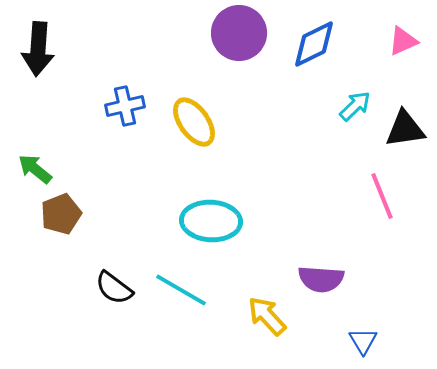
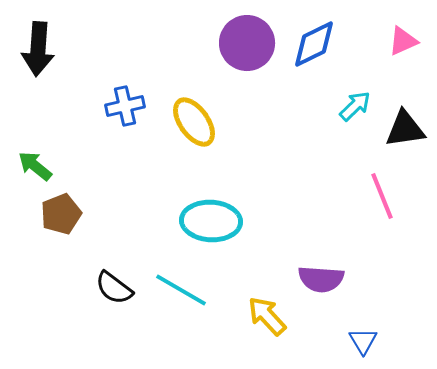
purple circle: moved 8 px right, 10 px down
green arrow: moved 3 px up
